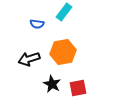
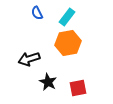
cyan rectangle: moved 3 px right, 5 px down
blue semicircle: moved 11 px up; rotated 56 degrees clockwise
orange hexagon: moved 5 px right, 9 px up
black star: moved 4 px left, 2 px up
